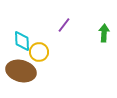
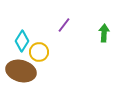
cyan diamond: rotated 35 degrees clockwise
